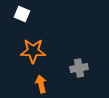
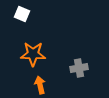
orange star: moved 3 px down
orange arrow: moved 1 px left, 1 px down
